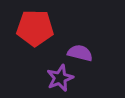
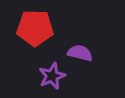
purple star: moved 8 px left, 2 px up
